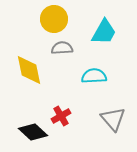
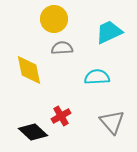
cyan trapezoid: moved 5 px right; rotated 144 degrees counterclockwise
cyan semicircle: moved 3 px right, 1 px down
gray triangle: moved 1 px left, 3 px down
